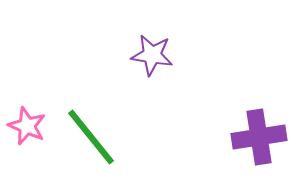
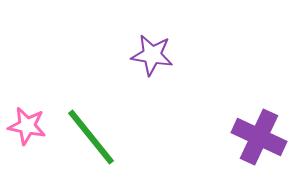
pink star: rotated 12 degrees counterclockwise
purple cross: rotated 34 degrees clockwise
